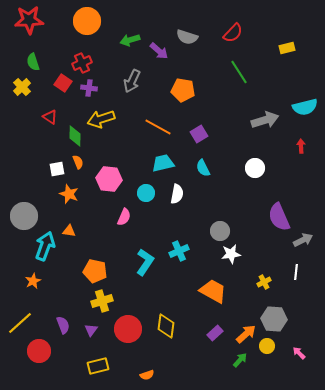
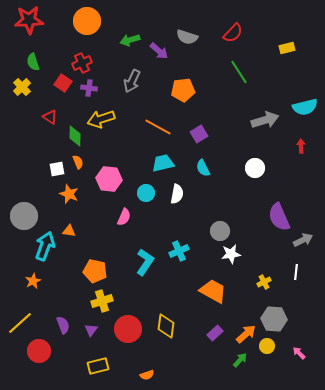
orange pentagon at (183, 90): rotated 15 degrees counterclockwise
